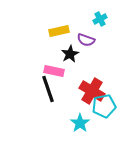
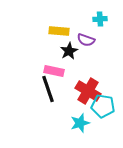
cyan cross: rotated 24 degrees clockwise
yellow rectangle: rotated 18 degrees clockwise
black star: moved 1 px left, 3 px up
red cross: moved 4 px left
cyan pentagon: moved 1 px left; rotated 20 degrees clockwise
cyan star: rotated 18 degrees clockwise
